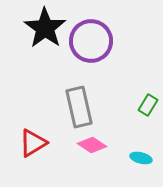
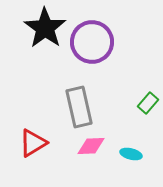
purple circle: moved 1 px right, 1 px down
green rectangle: moved 2 px up; rotated 10 degrees clockwise
pink diamond: moved 1 px left, 1 px down; rotated 36 degrees counterclockwise
cyan ellipse: moved 10 px left, 4 px up
